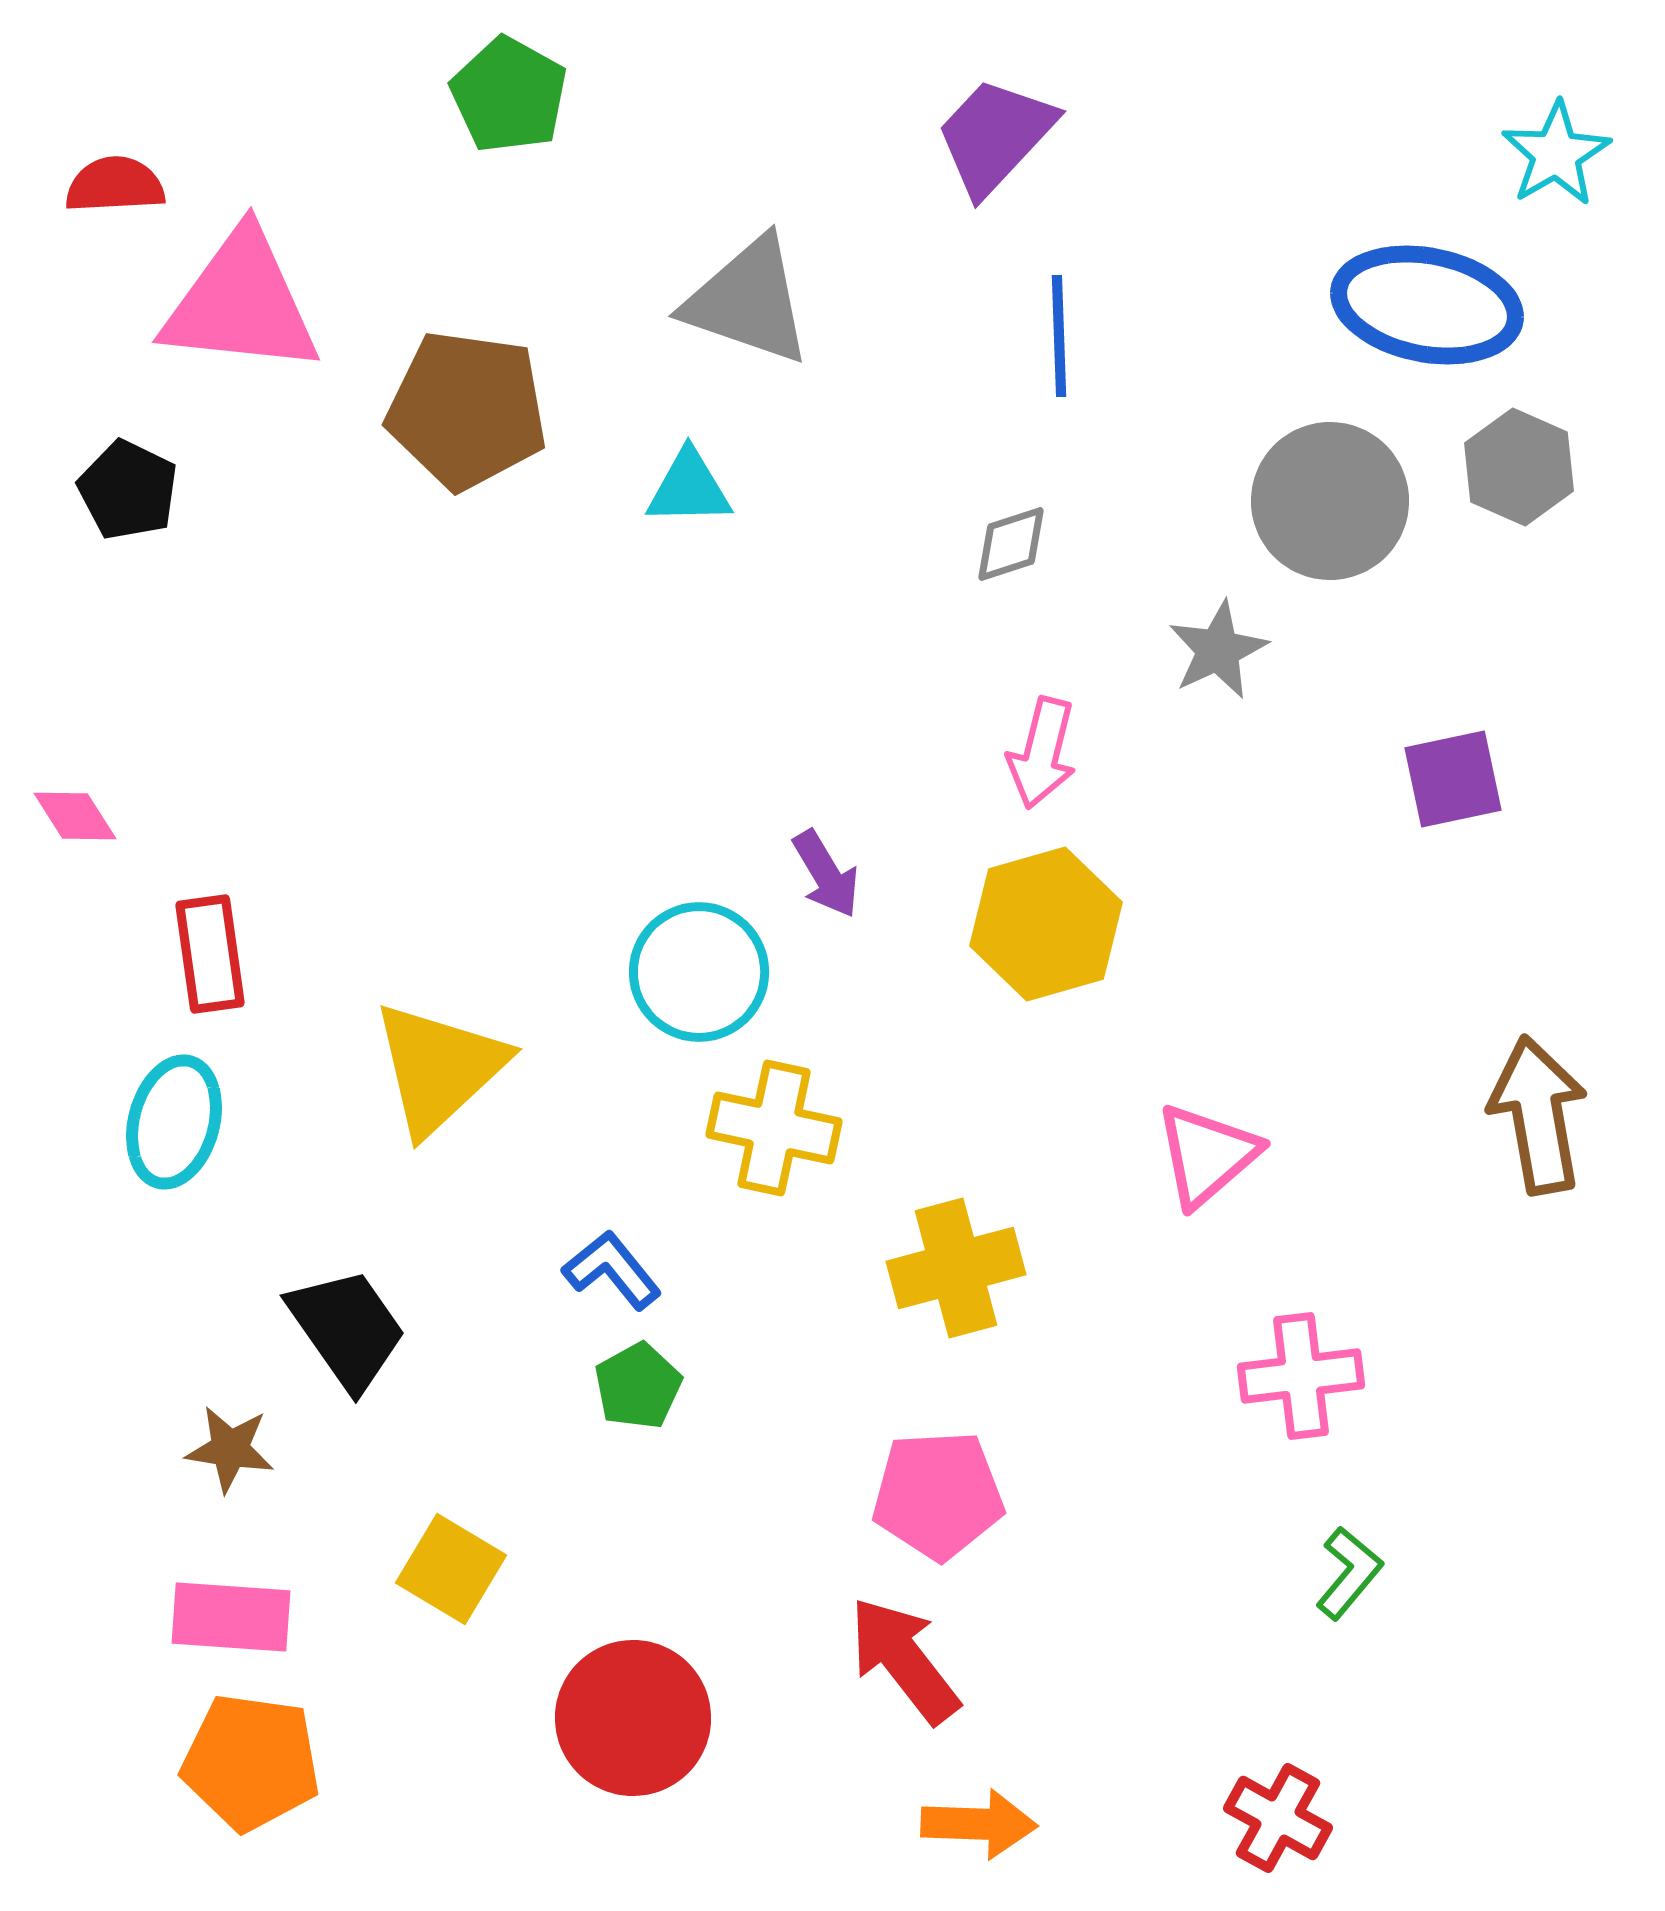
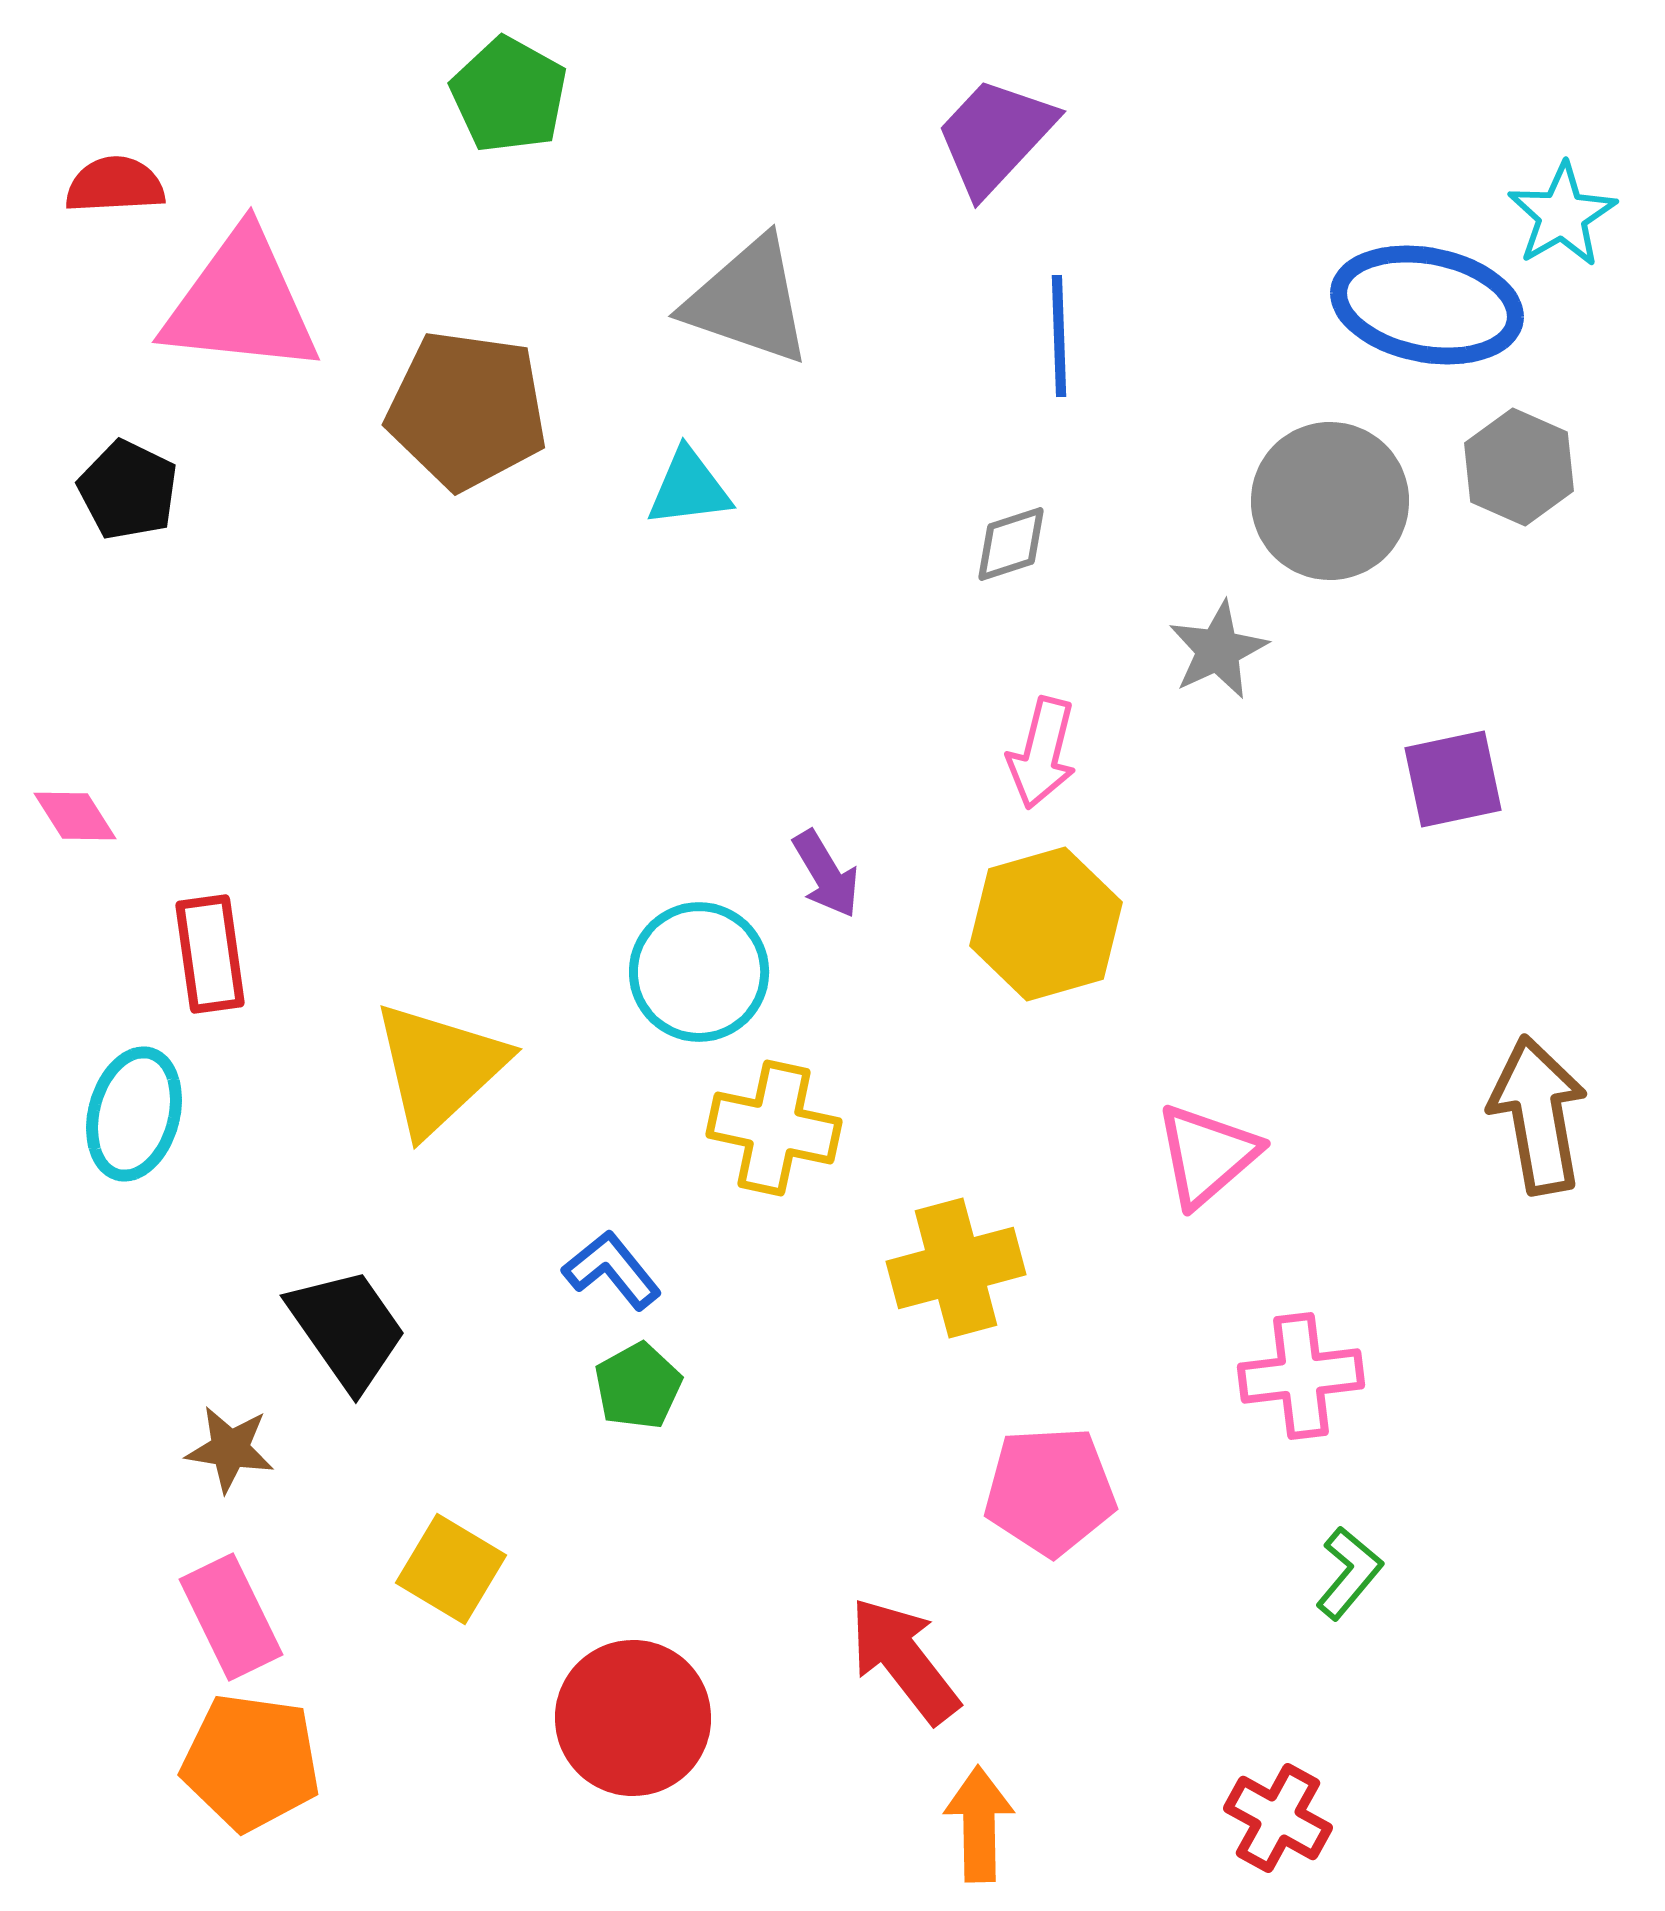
cyan star at (1556, 154): moved 6 px right, 61 px down
cyan triangle at (689, 488): rotated 6 degrees counterclockwise
cyan ellipse at (174, 1122): moved 40 px left, 8 px up
pink pentagon at (938, 1495): moved 112 px right, 4 px up
pink rectangle at (231, 1617): rotated 60 degrees clockwise
orange arrow at (979, 1824): rotated 93 degrees counterclockwise
